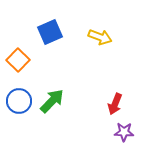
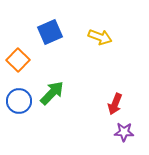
green arrow: moved 8 px up
